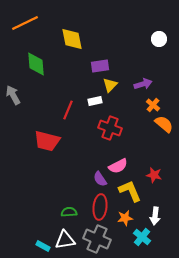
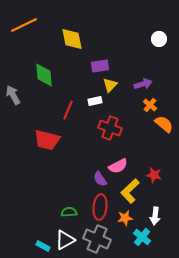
orange line: moved 1 px left, 2 px down
green diamond: moved 8 px right, 11 px down
orange cross: moved 3 px left
red trapezoid: moved 1 px up
yellow L-shape: rotated 110 degrees counterclockwise
white triangle: rotated 20 degrees counterclockwise
